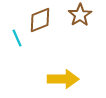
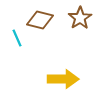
brown star: moved 3 px down
brown diamond: rotated 36 degrees clockwise
